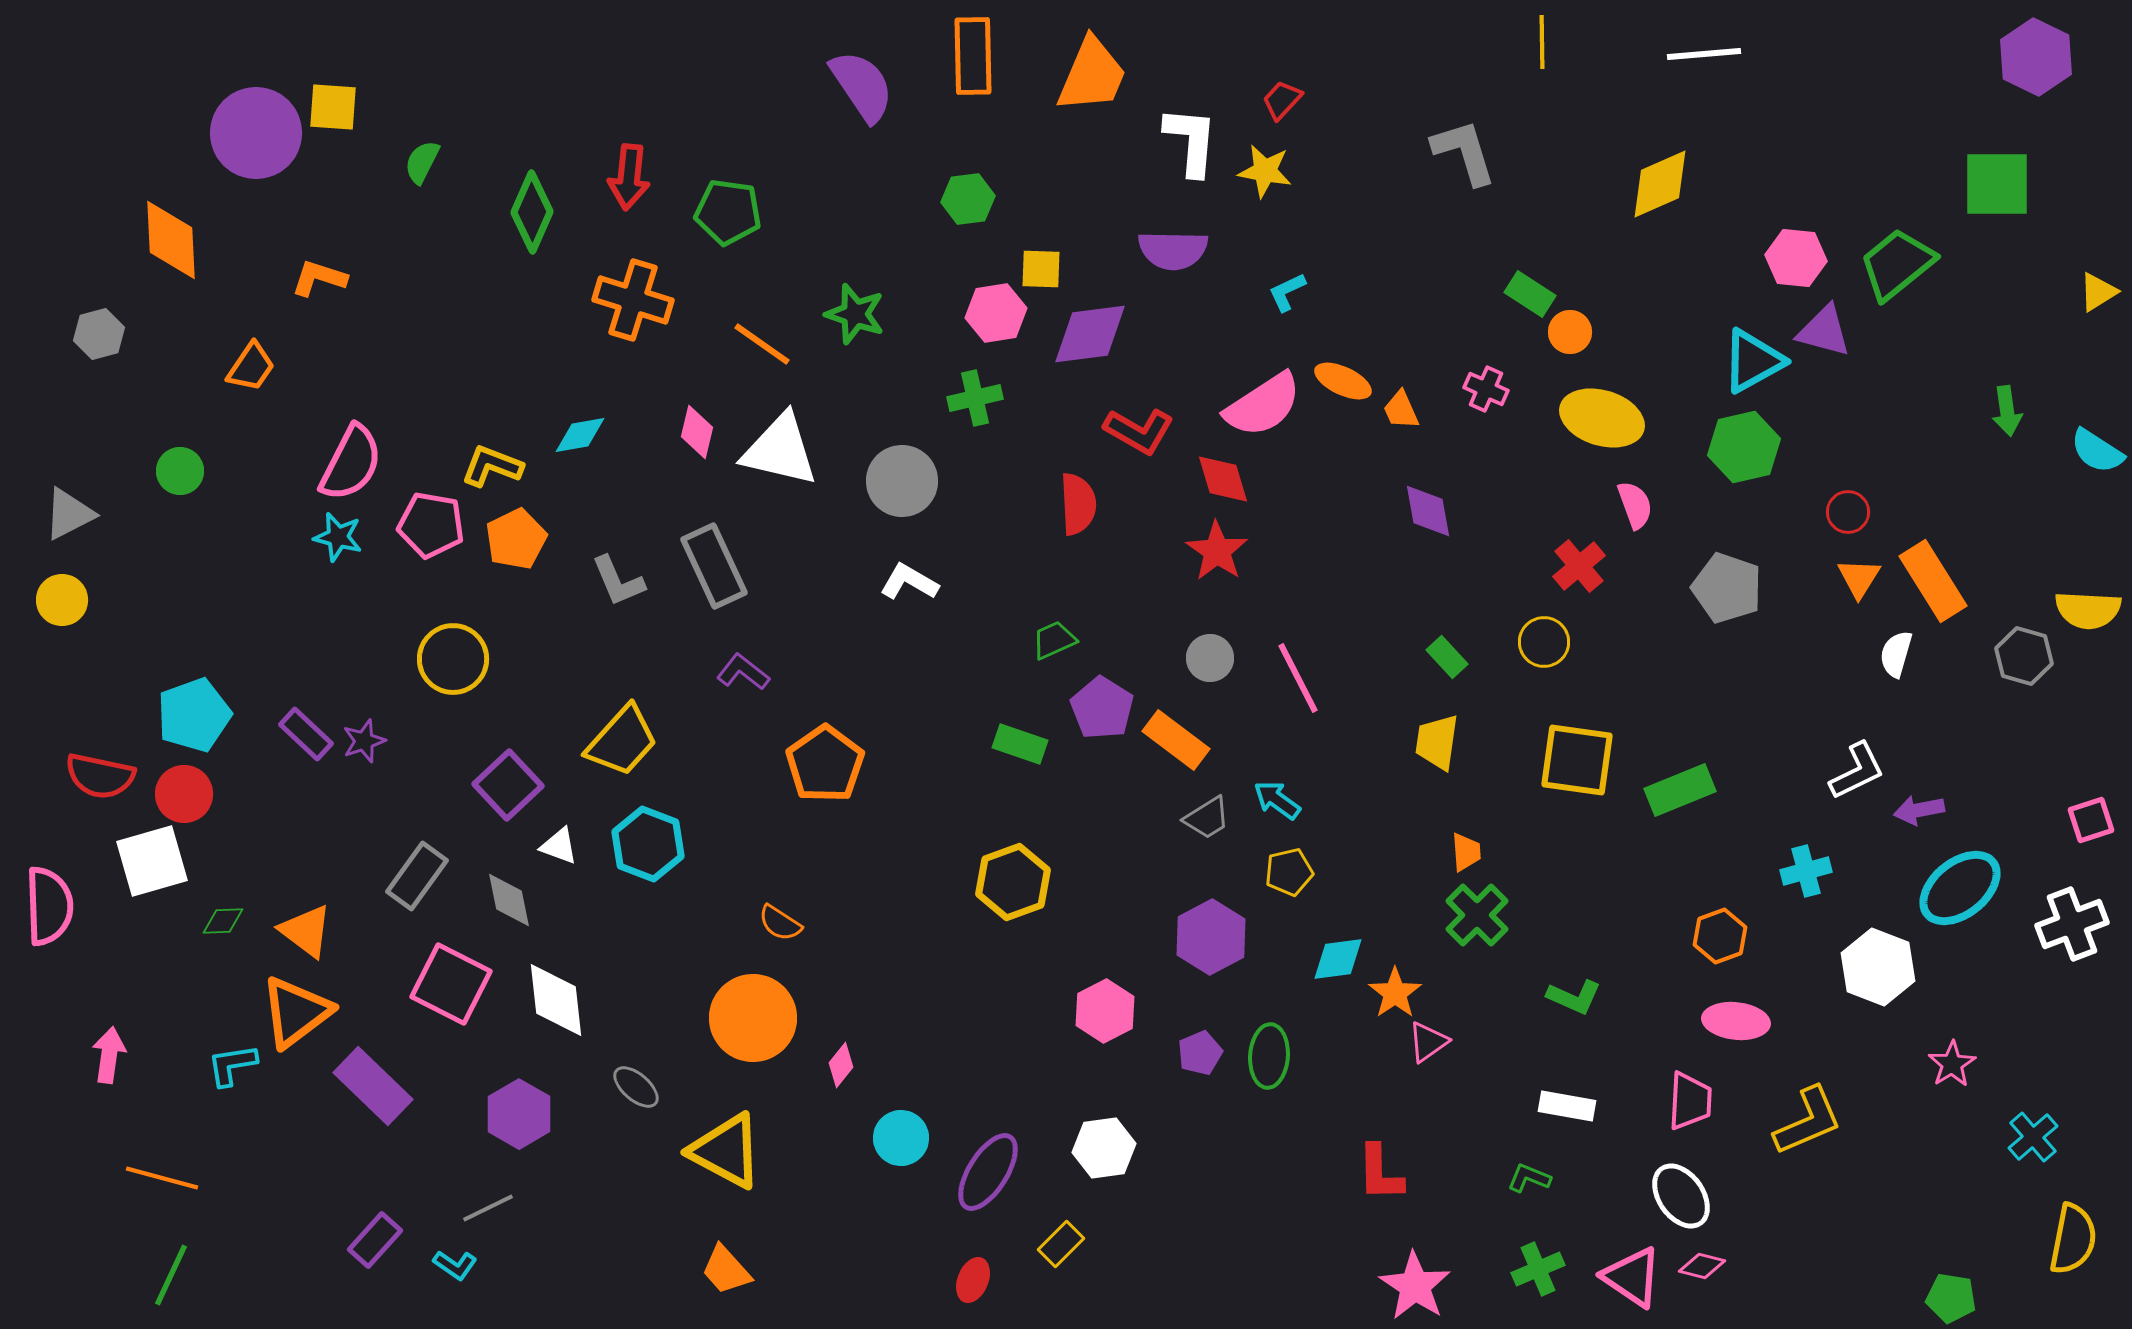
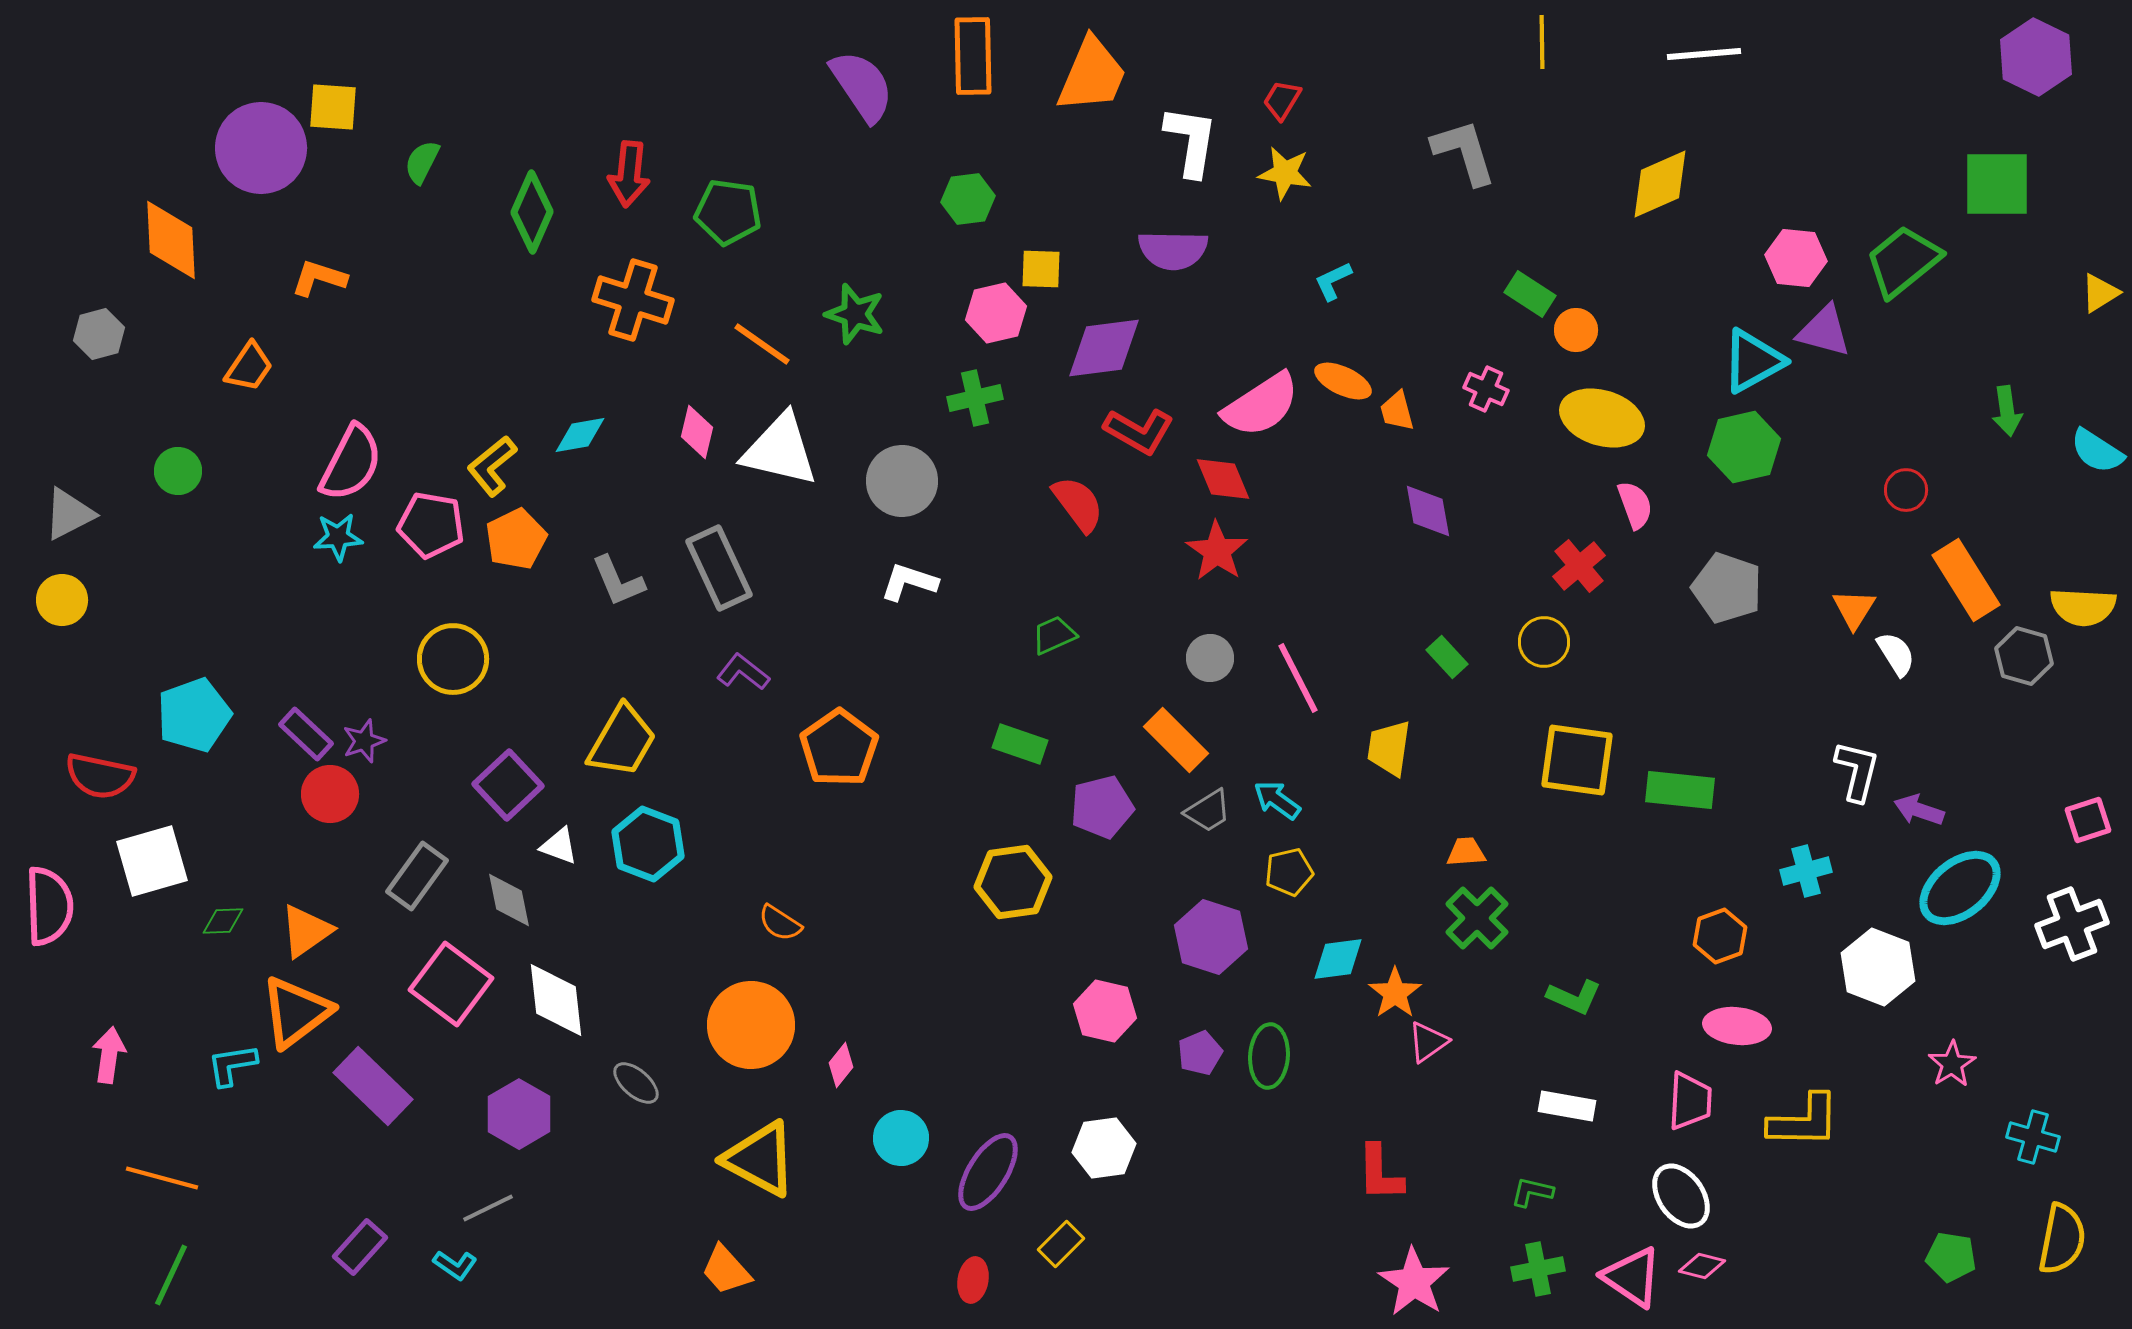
red trapezoid at (1282, 100): rotated 12 degrees counterclockwise
purple circle at (256, 133): moved 5 px right, 15 px down
white L-shape at (1191, 141): rotated 4 degrees clockwise
yellow star at (1265, 171): moved 20 px right, 2 px down
red arrow at (629, 177): moved 3 px up
green trapezoid at (1897, 264): moved 6 px right, 3 px up
cyan L-shape at (1287, 292): moved 46 px right, 11 px up
yellow triangle at (2098, 292): moved 2 px right, 1 px down
pink hexagon at (996, 313): rotated 4 degrees counterclockwise
orange circle at (1570, 332): moved 6 px right, 2 px up
purple diamond at (1090, 334): moved 14 px right, 14 px down
orange trapezoid at (251, 367): moved 2 px left
pink semicircle at (1263, 405): moved 2 px left
orange trapezoid at (1401, 410): moved 4 px left, 1 px down; rotated 9 degrees clockwise
yellow L-shape at (492, 466): rotated 60 degrees counterclockwise
green circle at (180, 471): moved 2 px left
red diamond at (1223, 479): rotated 6 degrees counterclockwise
red semicircle at (1078, 504): rotated 34 degrees counterclockwise
red circle at (1848, 512): moved 58 px right, 22 px up
cyan star at (338, 537): rotated 18 degrees counterclockwise
gray rectangle at (714, 566): moved 5 px right, 2 px down
orange triangle at (1859, 578): moved 5 px left, 31 px down
orange rectangle at (1933, 581): moved 33 px right, 1 px up
white L-shape at (909, 582): rotated 12 degrees counterclockwise
yellow semicircle at (2088, 610): moved 5 px left, 3 px up
green trapezoid at (1054, 640): moved 5 px up
white semicircle at (1896, 654): rotated 132 degrees clockwise
purple pentagon at (1102, 708): moved 99 px down; rotated 26 degrees clockwise
orange rectangle at (1176, 740): rotated 8 degrees clockwise
yellow trapezoid at (622, 741): rotated 12 degrees counterclockwise
yellow trapezoid at (1437, 742): moved 48 px left, 6 px down
orange pentagon at (825, 764): moved 14 px right, 16 px up
white L-shape at (1857, 771): rotated 50 degrees counterclockwise
green rectangle at (1680, 790): rotated 28 degrees clockwise
red circle at (184, 794): moved 146 px right
purple arrow at (1919, 810): rotated 30 degrees clockwise
gray trapezoid at (1207, 818): moved 1 px right, 7 px up
pink square at (2091, 820): moved 3 px left
orange trapezoid at (1466, 852): rotated 90 degrees counterclockwise
yellow hexagon at (1013, 882): rotated 12 degrees clockwise
green cross at (1477, 915): moved 3 px down
orange triangle at (306, 931): rotated 48 degrees clockwise
purple hexagon at (1211, 937): rotated 14 degrees counterclockwise
pink square at (451, 984): rotated 10 degrees clockwise
pink hexagon at (1105, 1011): rotated 20 degrees counterclockwise
orange circle at (753, 1018): moved 2 px left, 7 px down
pink ellipse at (1736, 1021): moved 1 px right, 5 px down
gray ellipse at (636, 1087): moved 4 px up
yellow L-shape at (1808, 1121): moved 4 px left; rotated 24 degrees clockwise
cyan cross at (2033, 1137): rotated 33 degrees counterclockwise
yellow triangle at (726, 1151): moved 34 px right, 8 px down
green L-shape at (1529, 1178): moved 3 px right, 14 px down; rotated 9 degrees counterclockwise
yellow semicircle at (2073, 1239): moved 11 px left
purple rectangle at (375, 1240): moved 15 px left, 7 px down
green cross at (1538, 1269): rotated 12 degrees clockwise
red ellipse at (973, 1280): rotated 12 degrees counterclockwise
pink star at (1415, 1286): moved 1 px left, 4 px up
green pentagon at (1951, 1298): moved 41 px up
